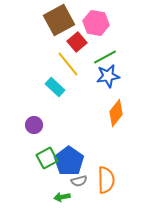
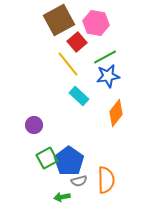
cyan rectangle: moved 24 px right, 9 px down
